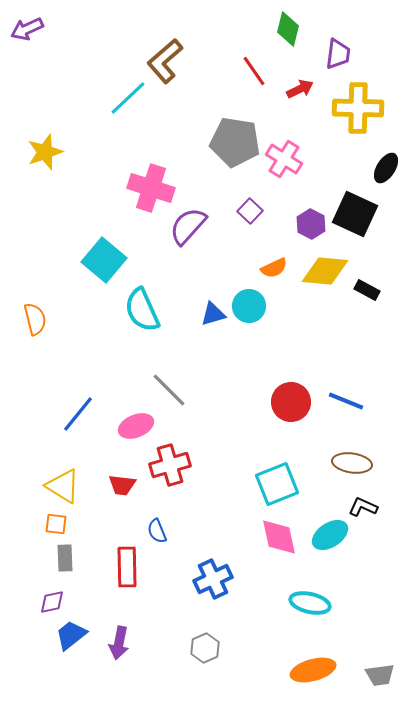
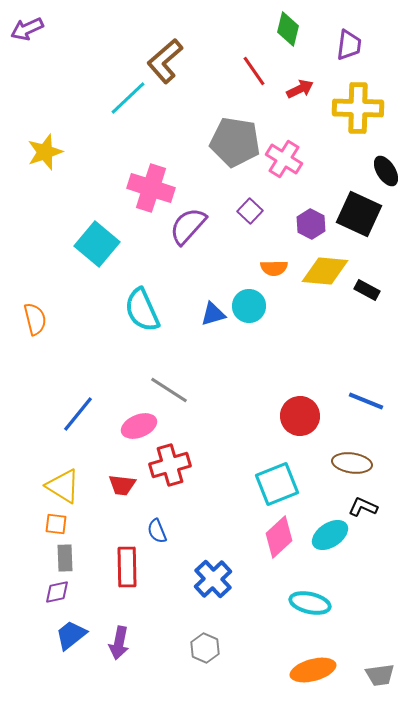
purple trapezoid at (338, 54): moved 11 px right, 9 px up
black ellipse at (386, 168): moved 3 px down; rotated 64 degrees counterclockwise
black square at (355, 214): moved 4 px right
cyan square at (104, 260): moved 7 px left, 16 px up
orange semicircle at (274, 268): rotated 24 degrees clockwise
gray line at (169, 390): rotated 12 degrees counterclockwise
blue line at (346, 401): moved 20 px right
red circle at (291, 402): moved 9 px right, 14 px down
pink ellipse at (136, 426): moved 3 px right
pink diamond at (279, 537): rotated 60 degrees clockwise
blue cross at (213, 579): rotated 18 degrees counterclockwise
purple diamond at (52, 602): moved 5 px right, 10 px up
gray hexagon at (205, 648): rotated 12 degrees counterclockwise
